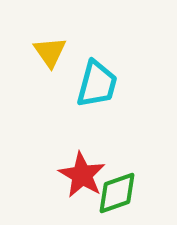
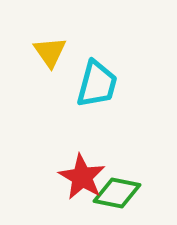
red star: moved 2 px down
green diamond: rotated 30 degrees clockwise
